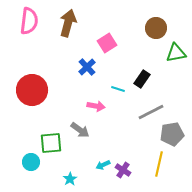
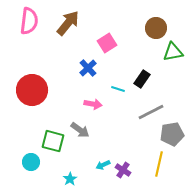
brown arrow: rotated 24 degrees clockwise
green triangle: moved 3 px left, 1 px up
blue cross: moved 1 px right, 1 px down
pink arrow: moved 3 px left, 2 px up
green square: moved 2 px right, 2 px up; rotated 20 degrees clockwise
